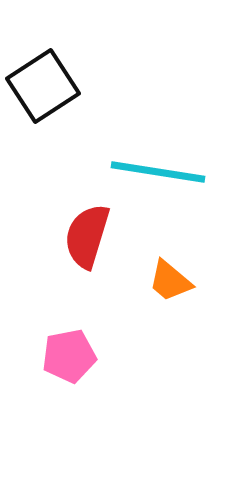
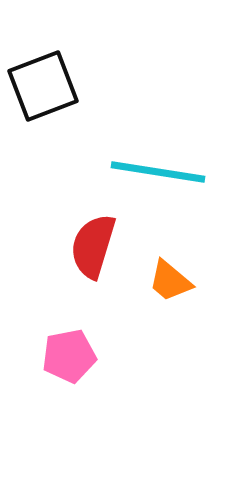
black square: rotated 12 degrees clockwise
red semicircle: moved 6 px right, 10 px down
